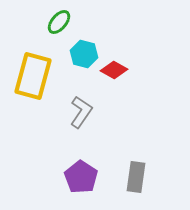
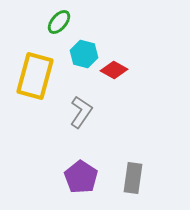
yellow rectangle: moved 2 px right
gray rectangle: moved 3 px left, 1 px down
